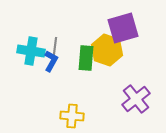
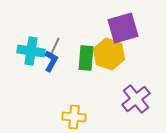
gray line: rotated 18 degrees clockwise
yellow hexagon: moved 2 px right, 4 px down
yellow cross: moved 2 px right, 1 px down
